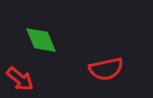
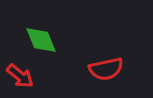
red arrow: moved 3 px up
